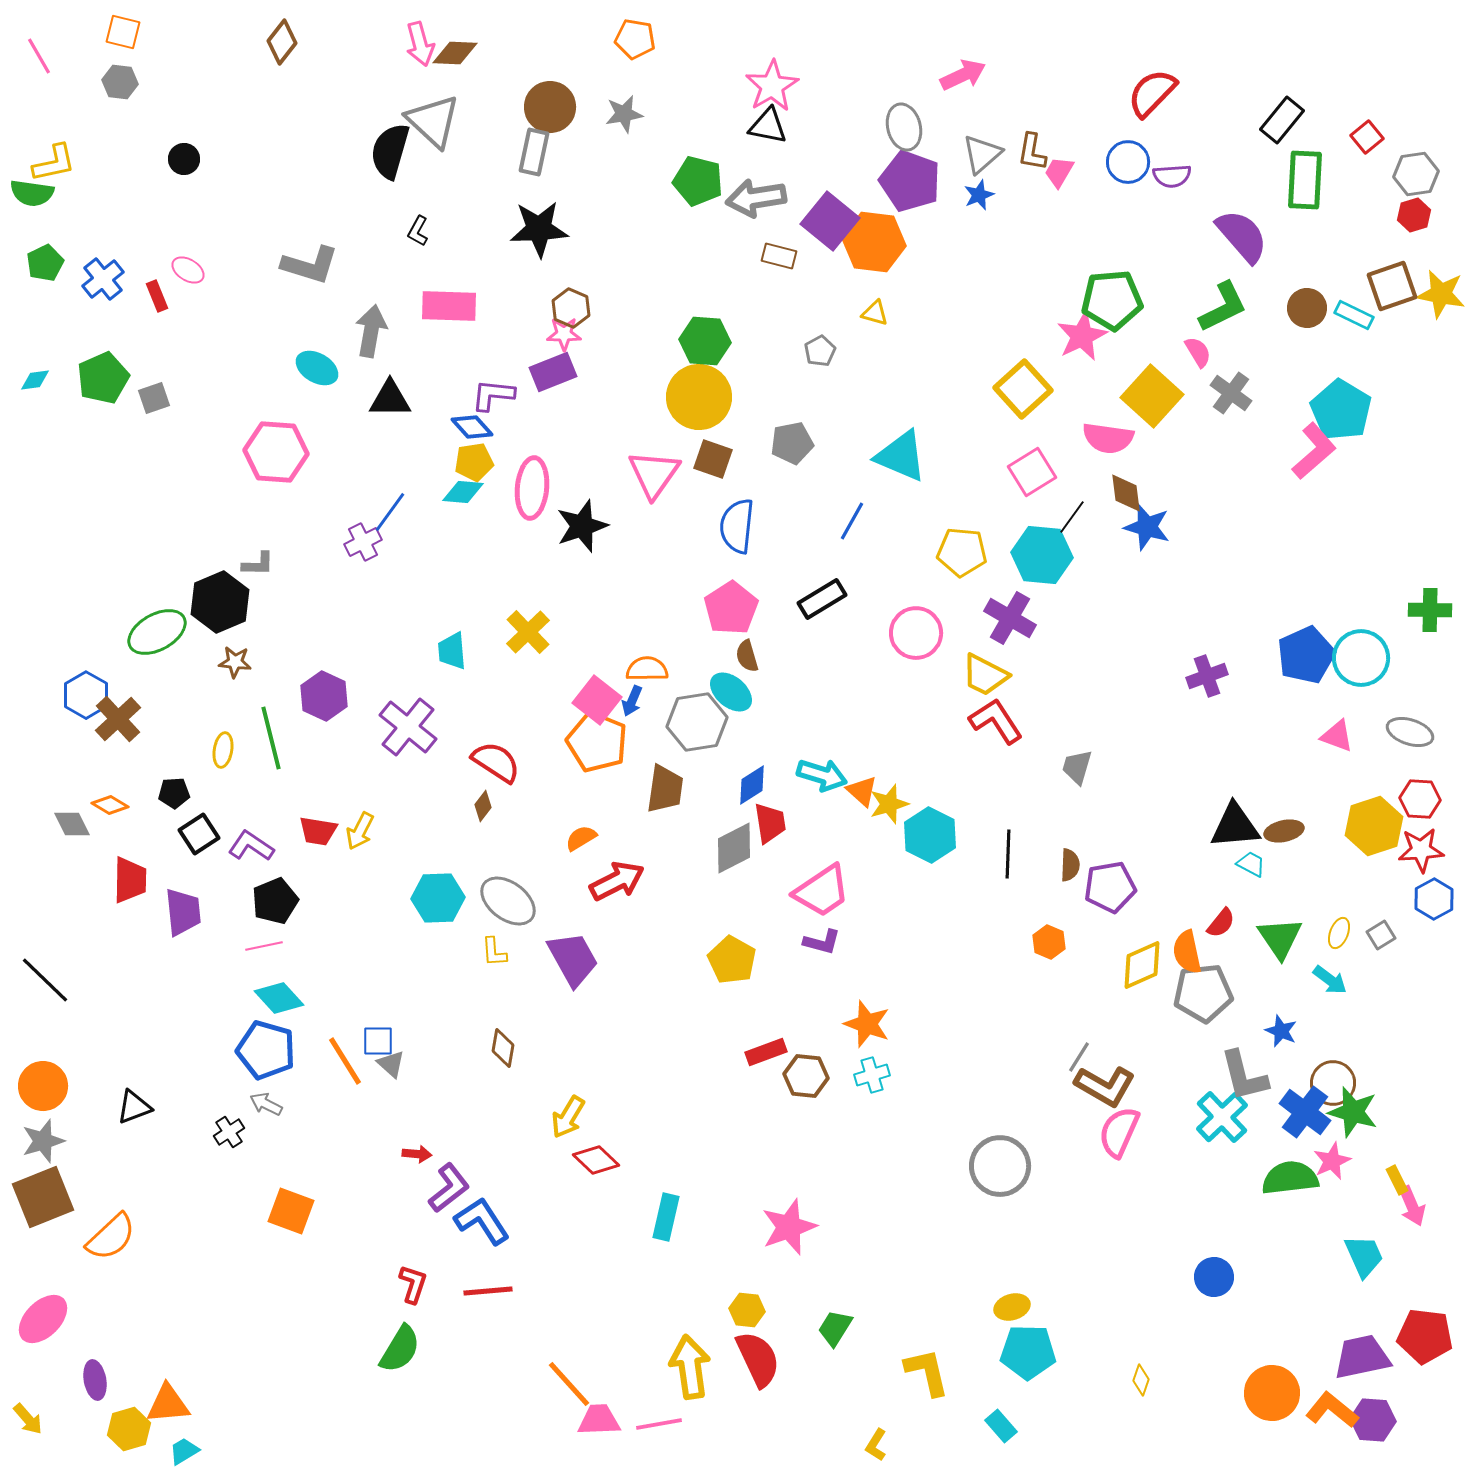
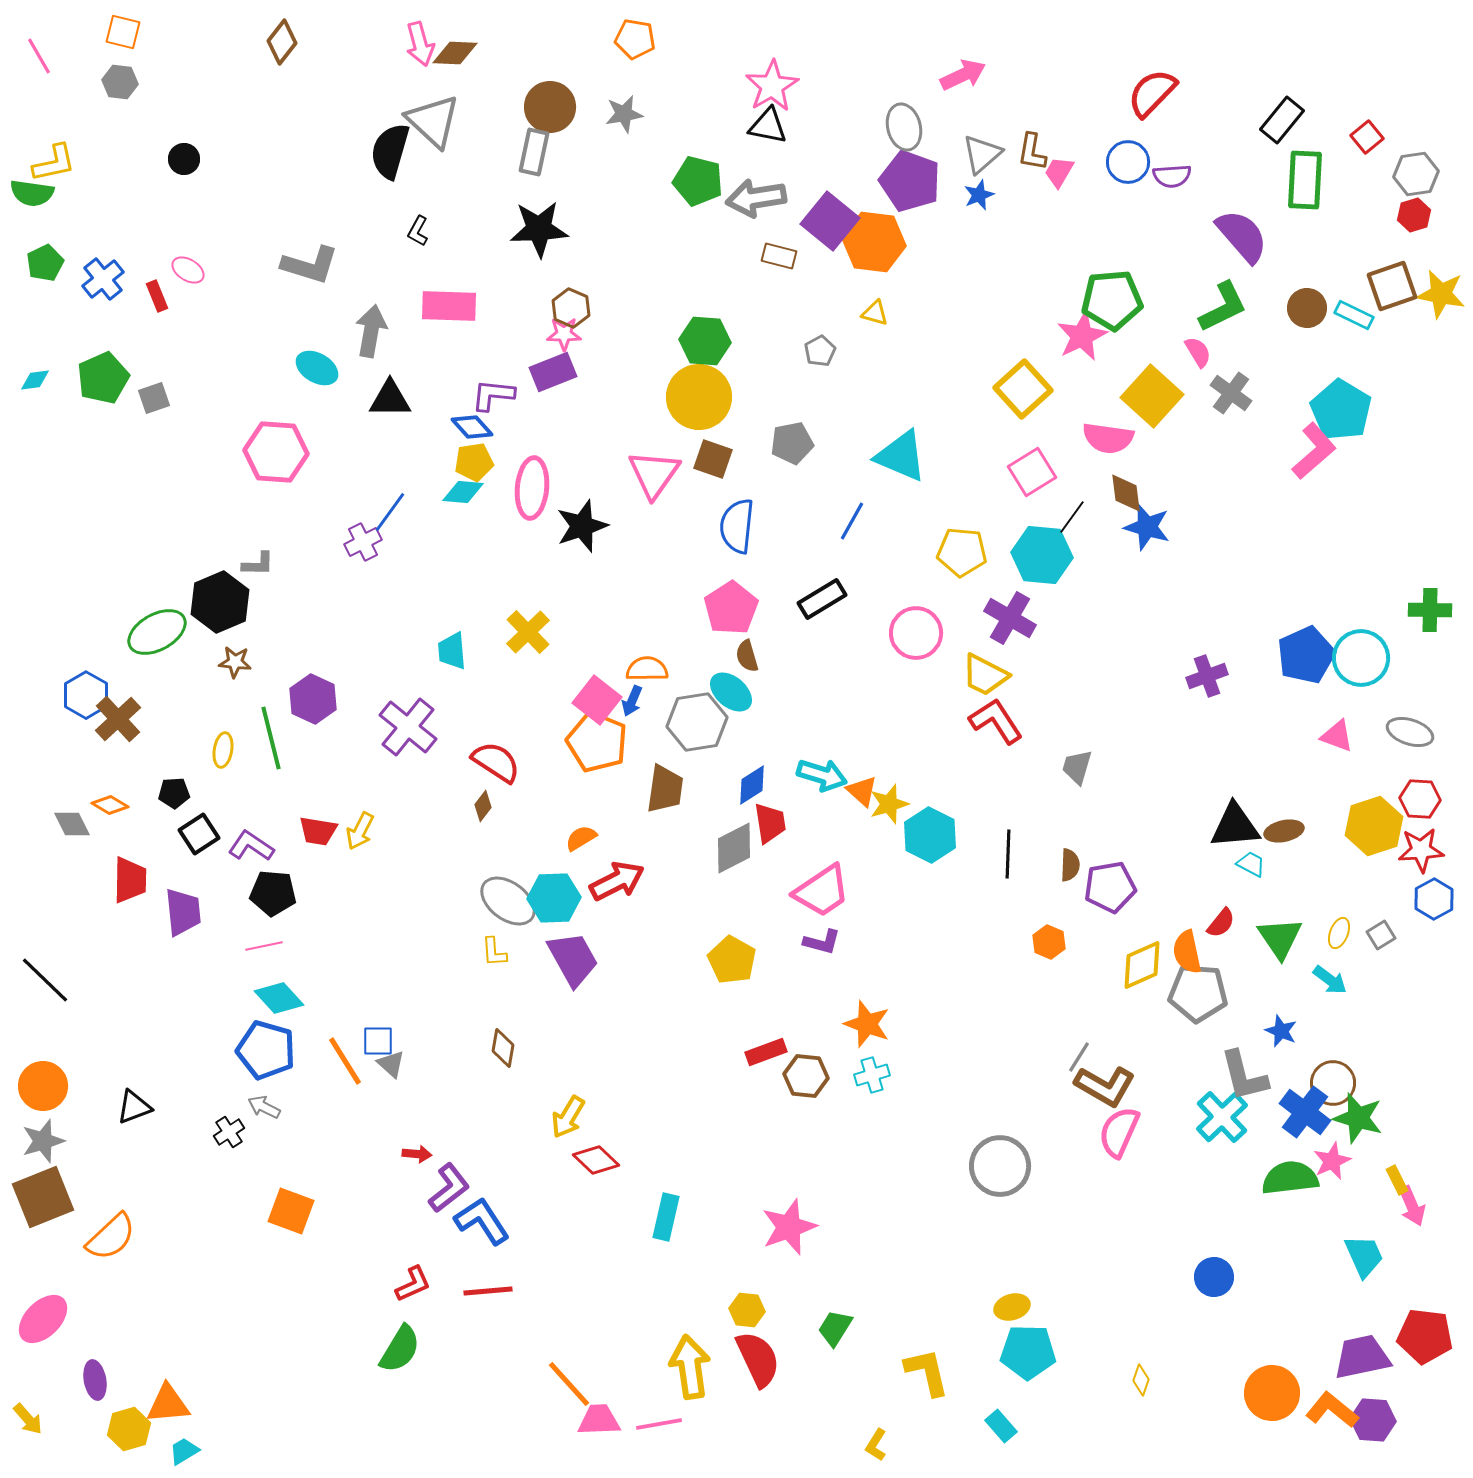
purple hexagon at (324, 696): moved 11 px left, 3 px down
cyan hexagon at (438, 898): moved 116 px right
black pentagon at (275, 901): moved 2 px left, 8 px up; rotated 27 degrees clockwise
gray pentagon at (1203, 993): moved 5 px left; rotated 10 degrees clockwise
gray arrow at (266, 1104): moved 2 px left, 3 px down
green star at (1353, 1112): moved 5 px right, 6 px down
red L-shape at (413, 1284): rotated 48 degrees clockwise
